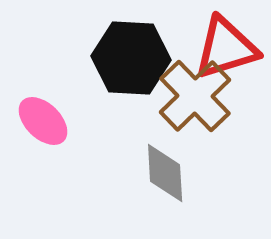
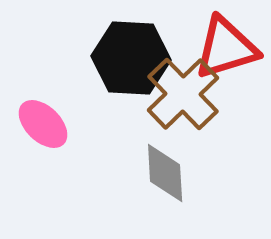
brown cross: moved 12 px left, 2 px up
pink ellipse: moved 3 px down
